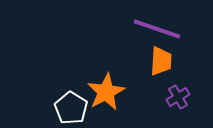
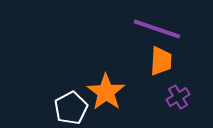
orange star: rotated 9 degrees counterclockwise
white pentagon: rotated 12 degrees clockwise
